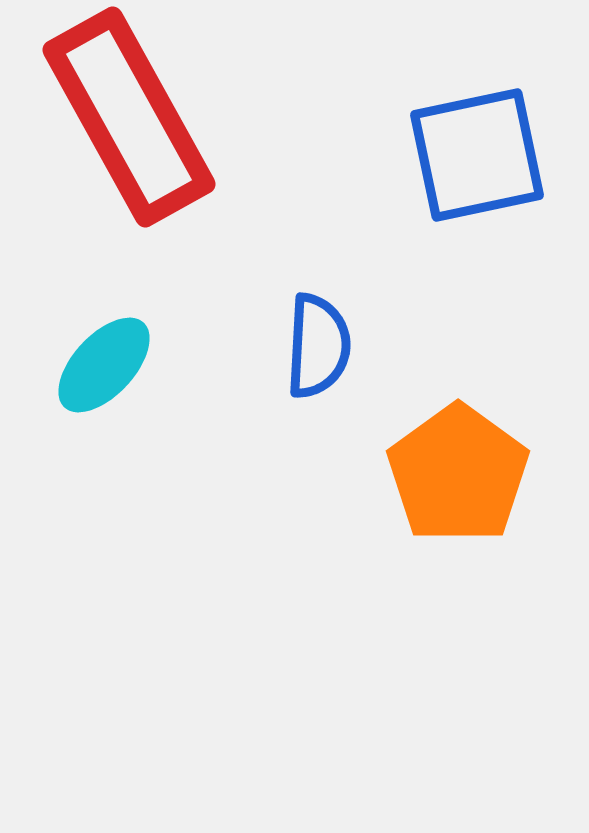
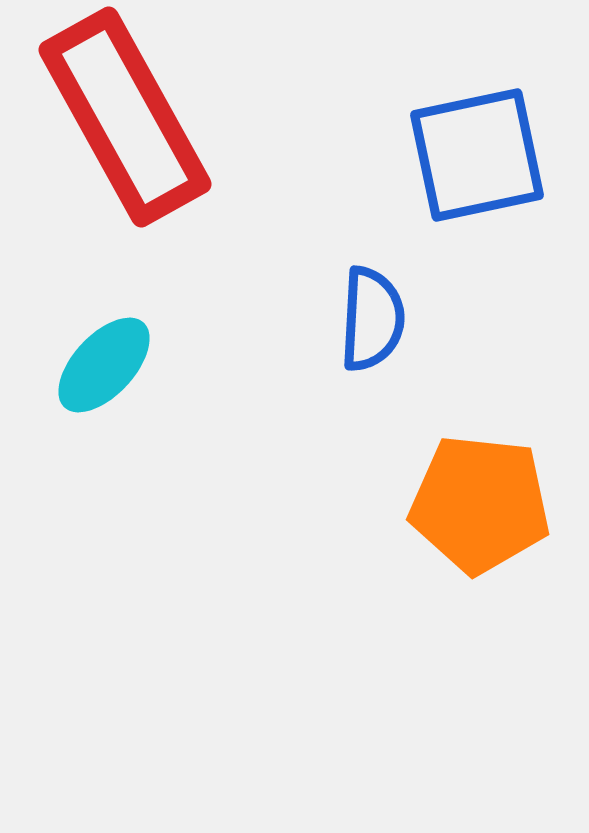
red rectangle: moved 4 px left
blue semicircle: moved 54 px right, 27 px up
orange pentagon: moved 22 px right, 30 px down; rotated 30 degrees counterclockwise
